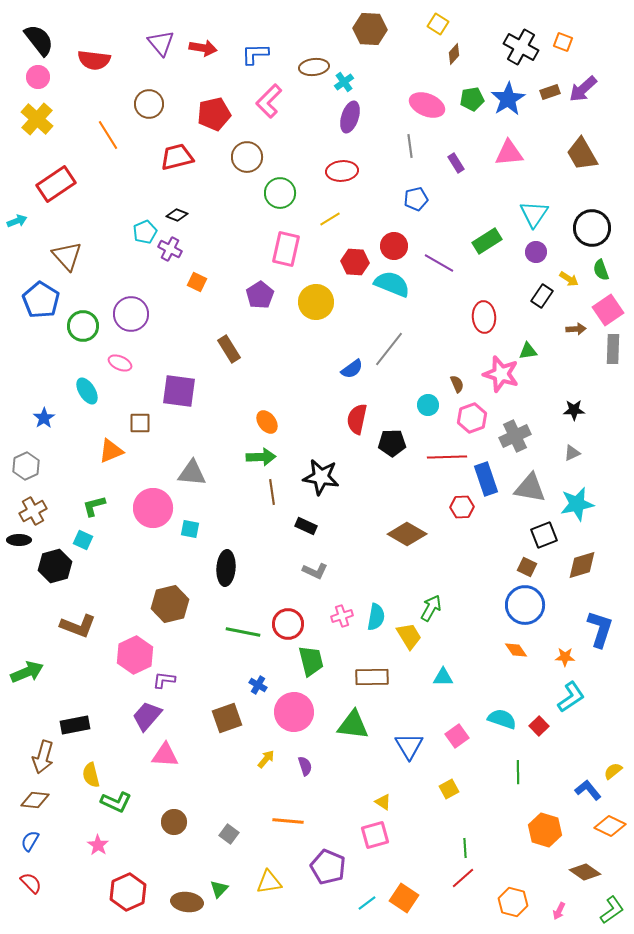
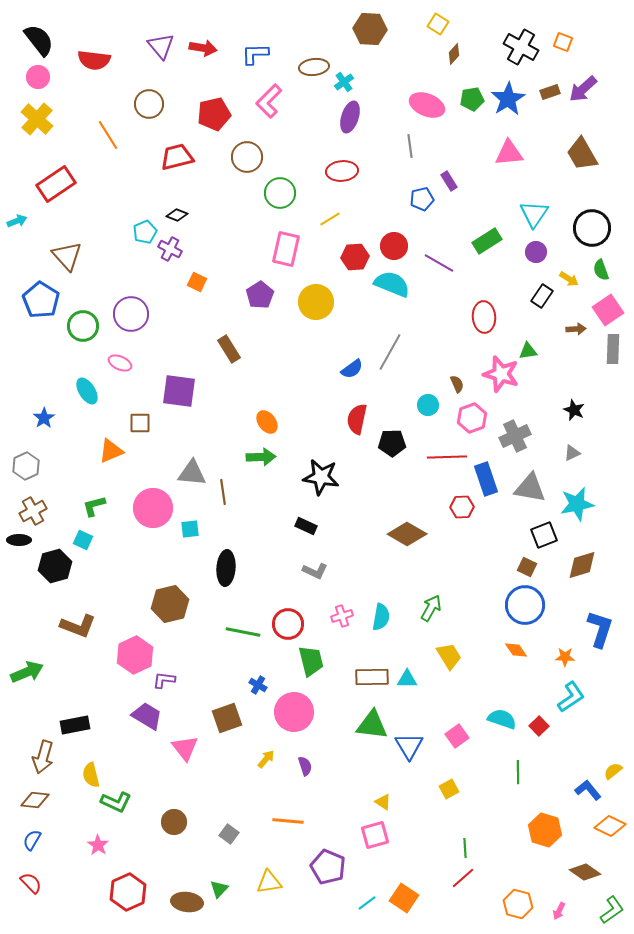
purple triangle at (161, 43): moved 3 px down
purple rectangle at (456, 163): moved 7 px left, 18 px down
blue pentagon at (416, 199): moved 6 px right
red hexagon at (355, 262): moved 5 px up; rotated 8 degrees counterclockwise
gray line at (389, 349): moved 1 px right, 3 px down; rotated 9 degrees counterclockwise
black star at (574, 410): rotated 25 degrees clockwise
brown line at (272, 492): moved 49 px left
cyan square at (190, 529): rotated 18 degrees counterclockwise
cyan semicircle at (376, 617): moved 5 px right
yellow trapezoid at (409, 636): moved 40 px right, 20 px down
cyan triangle at (443, 677): moved 36 px left, 2 px down
purple trapezoid at (147, 716): rotated 80 degrees clockwise
green triangle at (353, 725): moved 19 px right
pink triangle at (165, 755): moved 20 px right, 7 px up; rotated 48 degrees clockwise
blue semicircle at (30, 841): moved 2 px right, 1 px up
orange hexagon at (513, 902): moved 5 px right, 2 px down
